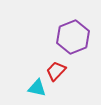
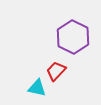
purple hexagon: rotated 12 degrees counterclockwise
